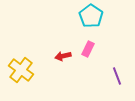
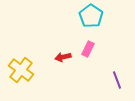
red arrow: moved 1 px down
purple line: moved 4 px down
